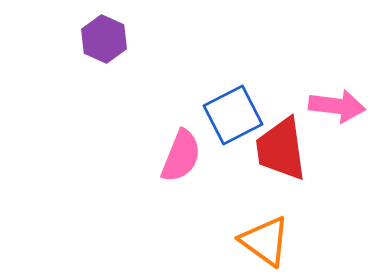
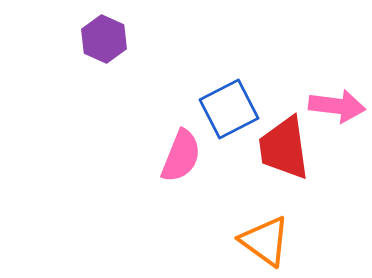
blue square: moved 4 px left, 6 px up
red trapezoid: moved 3 px right, 1 px up
